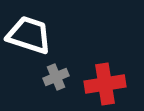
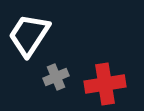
white trapezoid: rotated 75 degrees counterclockwise
